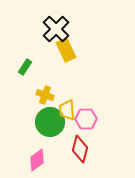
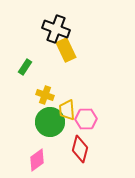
black cross: rotated 24 degrees counterclockwise
